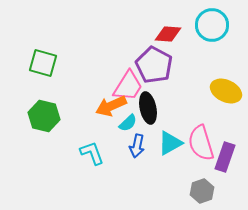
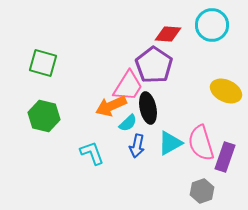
purple pentagon: rotated 6 degrees clockwise
